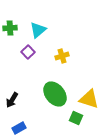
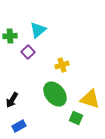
green cross: moved 8 px down
yellow cross: moved 9 px down
yellow triangle: moved 1 px right
blue rectangle: moved 2 px up
